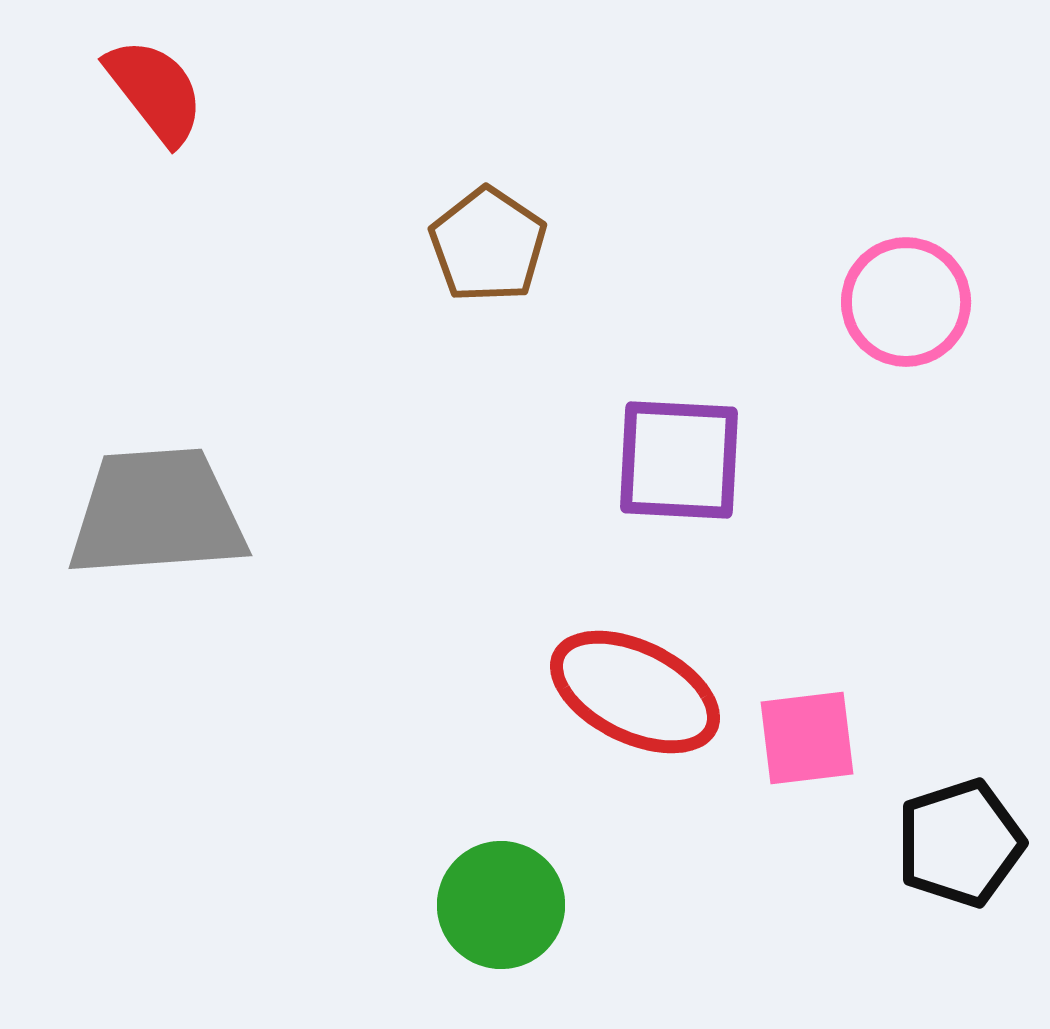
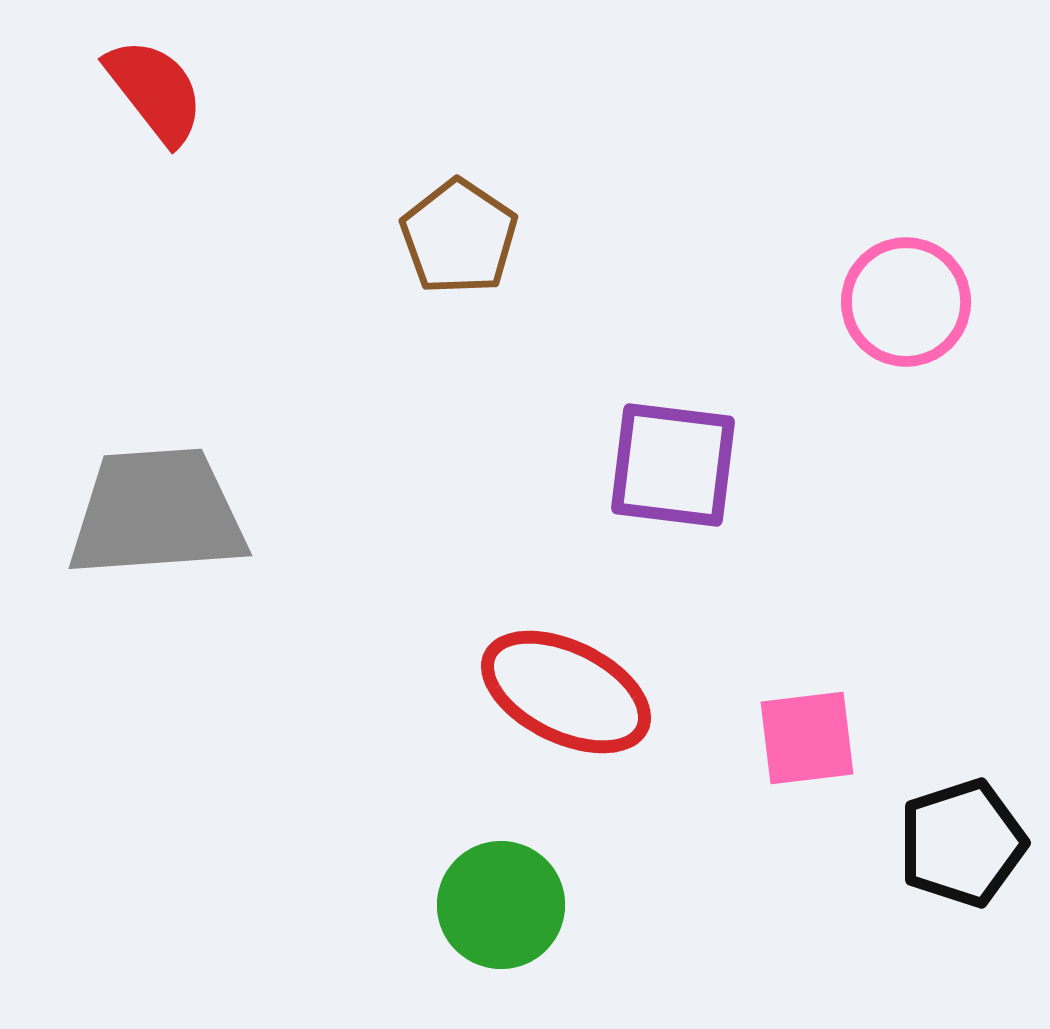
brown pentagon: moved 29 px left, 8 px up
purple square: moved 6 px left, 5 px down; rotated 4 degrees clockwise
red ellipse: moved 69 px left
black pentagon: moved 2 px right
